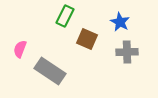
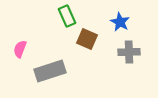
green rectangle: moved 2 px right; rotated 50 degrees counterclockwise
gray cross: moved 2 px right
gray rectangle: rotated 52 degrees counterclockwise
